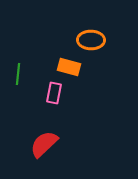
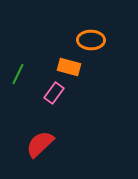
green line: rotated 20 degrees clockwise
pink rectangle: rotated 25 degrees clockwise
red semicircle: moved 4 px left
